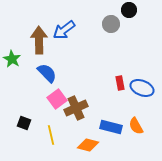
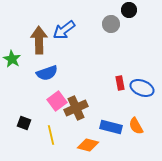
blue semicircle: rotated 115 degrees clockwise
pink square: moved 2 px down
